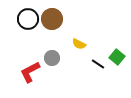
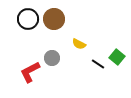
brown circle: moved 2 px right
